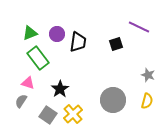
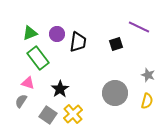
gray circle: moved 2 px right, 7 px up
